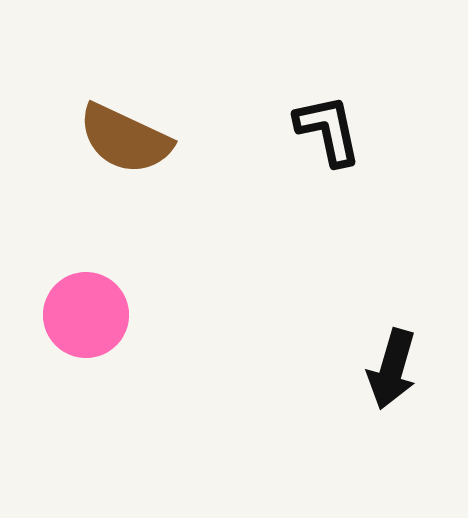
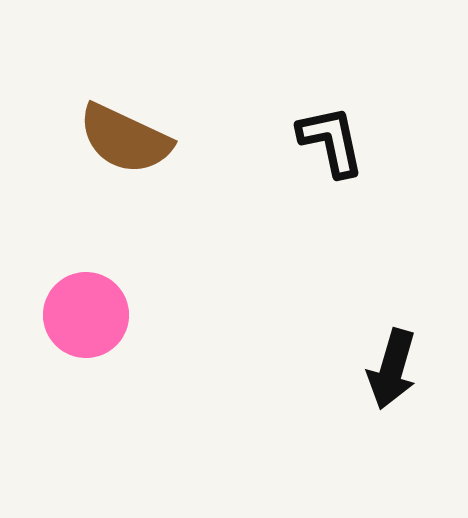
black L-shape: moved 3 px right, 11 px down
